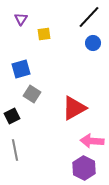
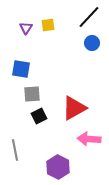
purple triangle: moved 5 px right, 9 px down
yellow square: moved 4 px right, 9 px up
blue circle: moved 1 px left
blue square: rotated 24 degrees clockwise
gray square: rotated 36 degrees counterclockwise
black square: moved 27 px right
pink arrow: moved 3 px left, 2 px up
purple hexagon: moved 26 px left, 1 px up
